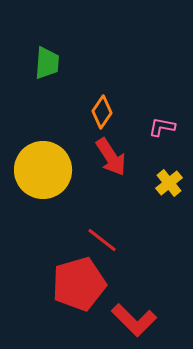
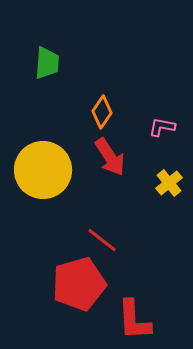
red arrow: moved 1 px left
red L-shape: rotated 42 degrees clockwise
